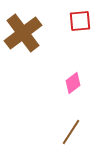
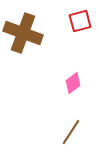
red square: rotated 10 degrees counterclockwise
brown cross: rotated 33 degrees counterclockwise
